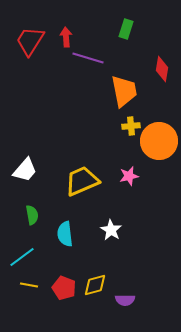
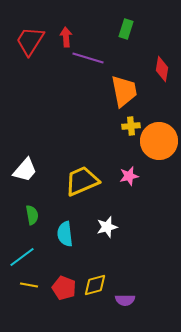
white star: moved 4 px left, 3 px up; rotated 25 degrees clockwise
